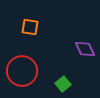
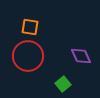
purple diamond: moved 4 px left, 7 px down
red circle: moved 6 px right, 15 px up
